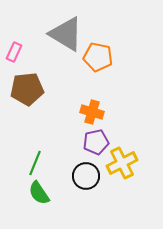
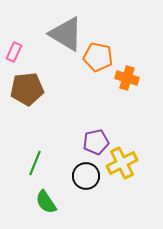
orange cross: moved 35 px right, 34 px up
green semicircle: moved 7 px right, 9 px down
